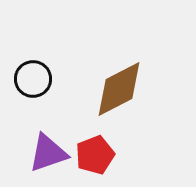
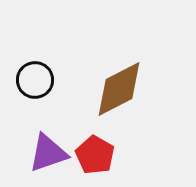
black circle: moved 2 px right, 1 px down
red pentagon: rotated 21 degrees counterclockwise
